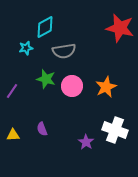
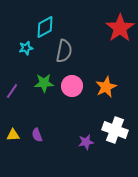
red star: rotated 24 degrees clockwise
gray semicircle: rotated 70 degrees counterclockwise
green star: moved 2 px left, 4 px down; rotated 18 degrees counterclockwise
purple semicircle: moved 5 px left, 6 px down
purple star: rotated 28 degrees clockwise
